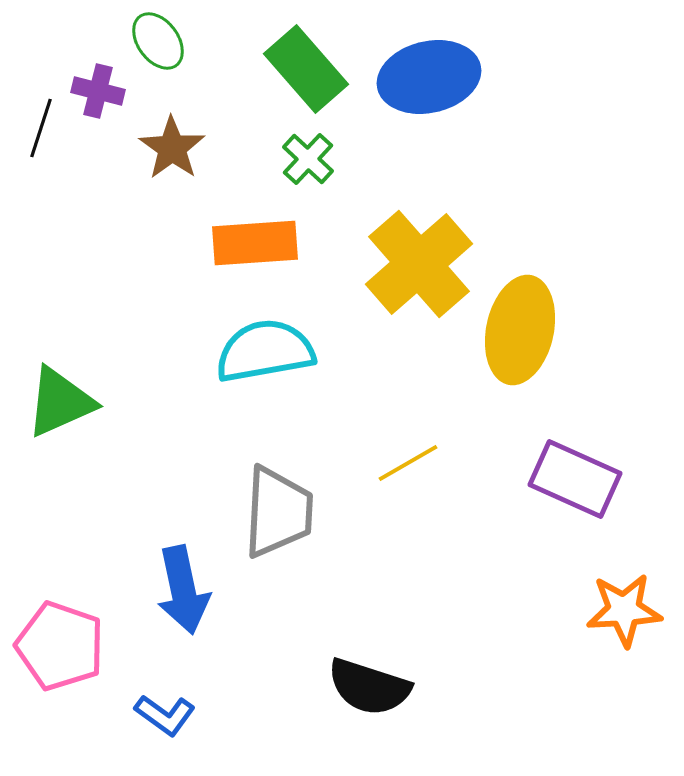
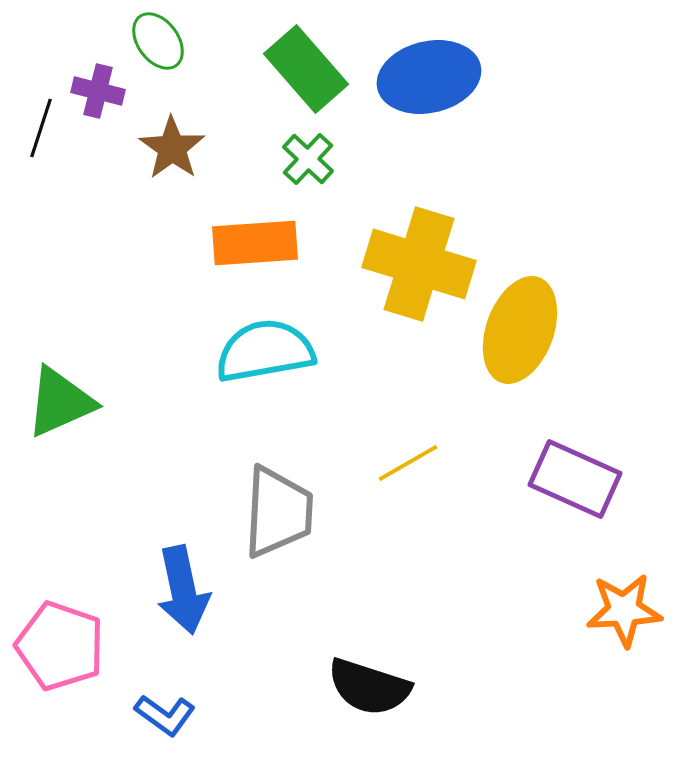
yellow cross: rotated 32 degrees counterclockwise
yellow ellipse: rotated 8 degrees clockwise
